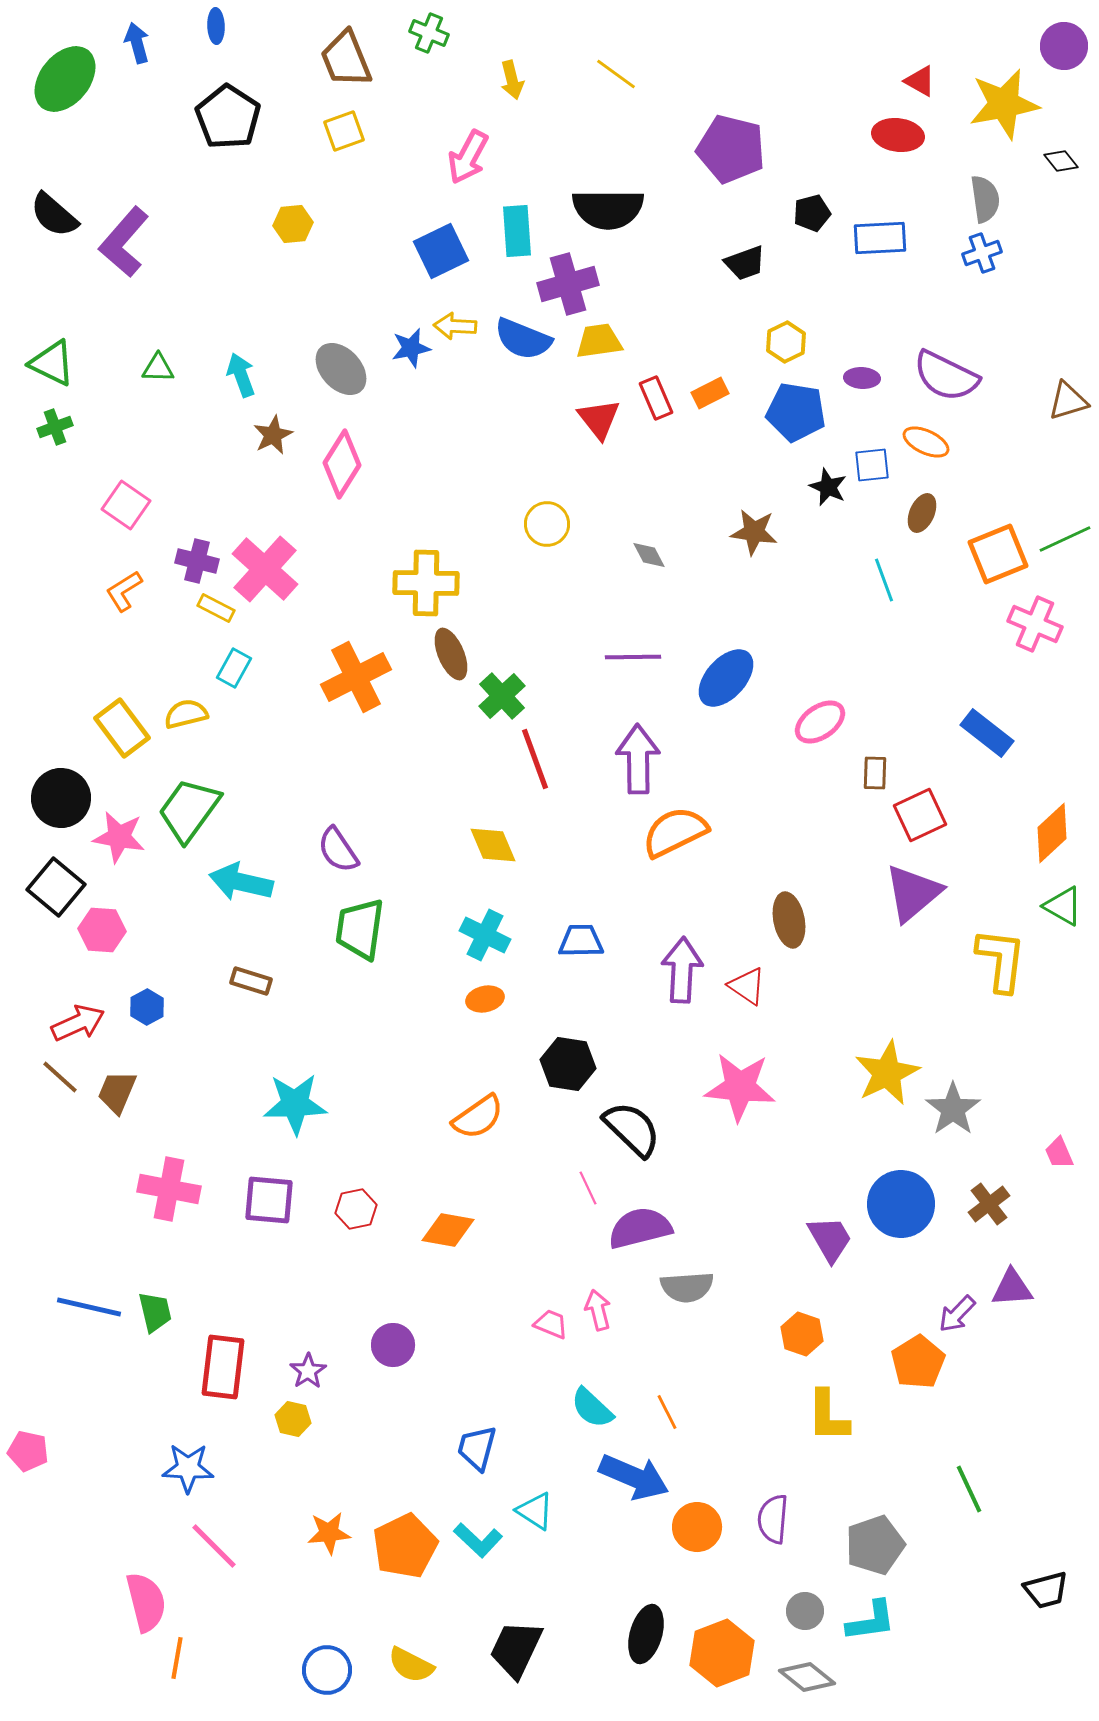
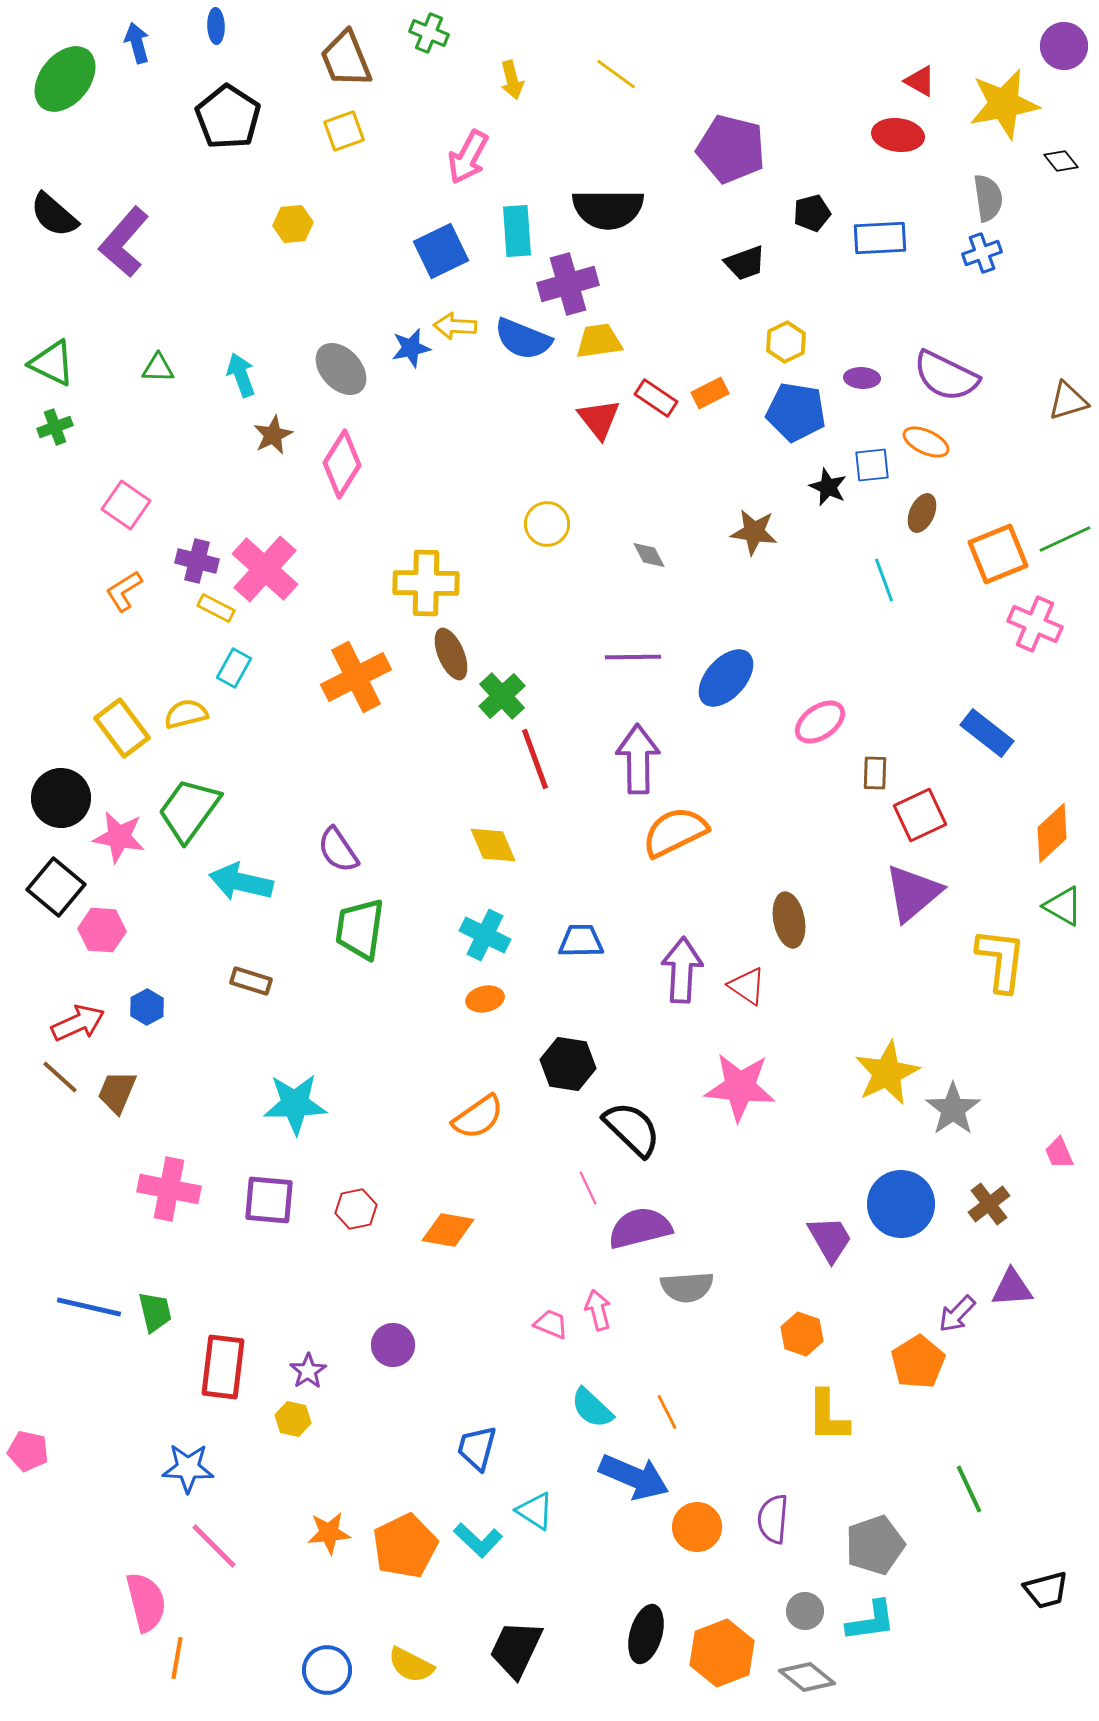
gray semicircle at (985, 199): moved 3 px right, 1 px up
red rectangle at (656, 398): rotated 33 degrees counterclockwise
